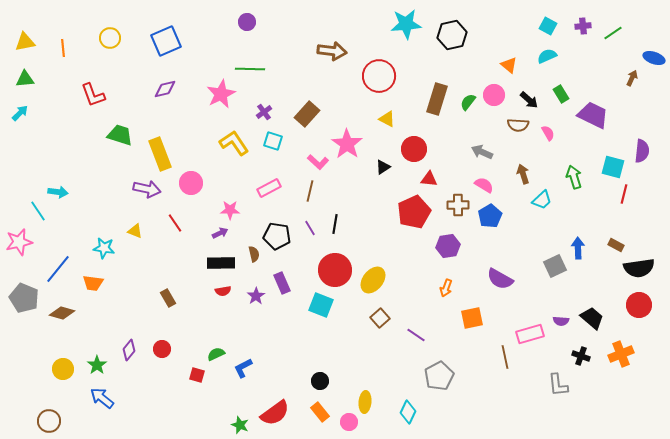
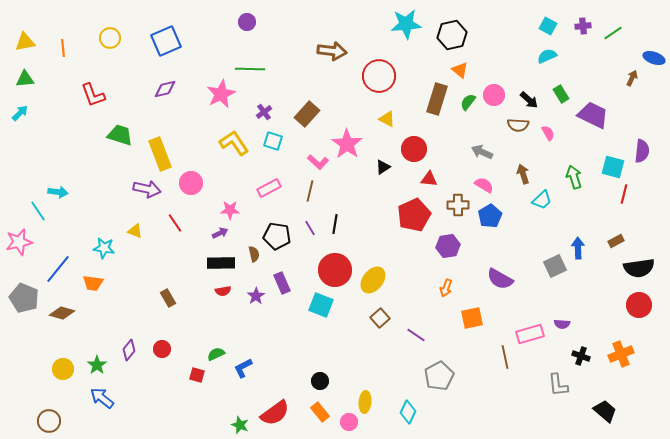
orange triangle at (509, 65): moved 49 px left, 5 px down
red pentagon at (414, 212): moved 3 px down
brown rectangle at (616, 245): moved 4 px up; rotated 56 degrees counterclockwise
black trapezoid at (592, 318): moved 13 px right, 93 px down
purple semicircle at (561, 321): moved 1 px right, 3 px down
